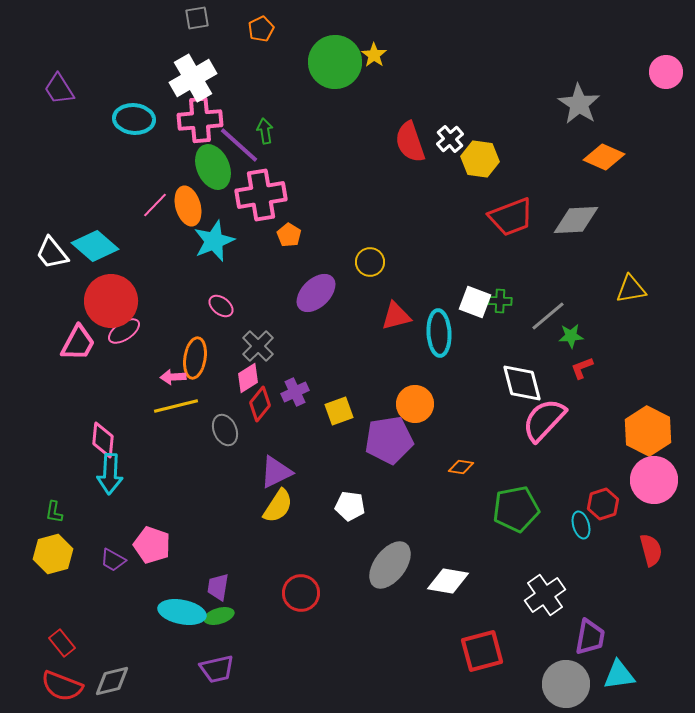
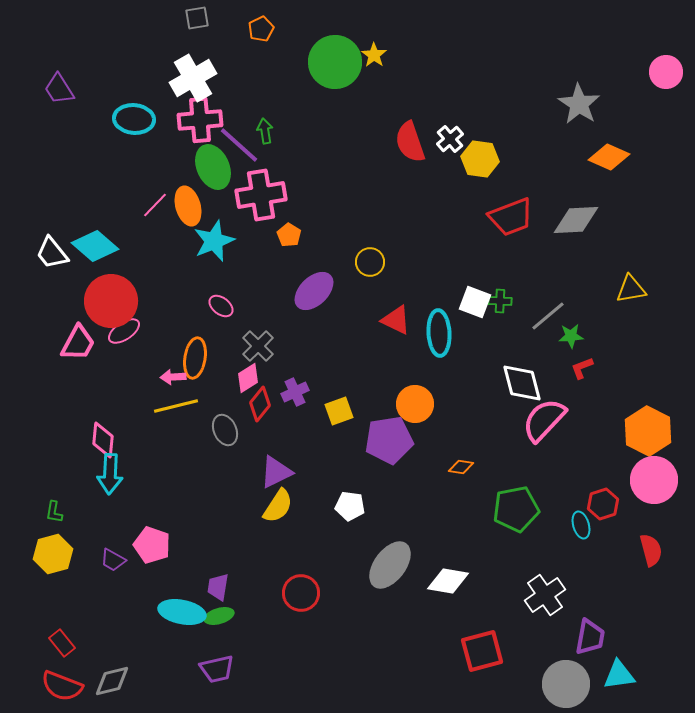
orange diamond at (604, 157): moved 5 px right
purple ellipse at (316, 293): moved 2 px left, 2 px up
red triangle at (396, 316): moved 4 px down; rotated 40 degrees clockwise
